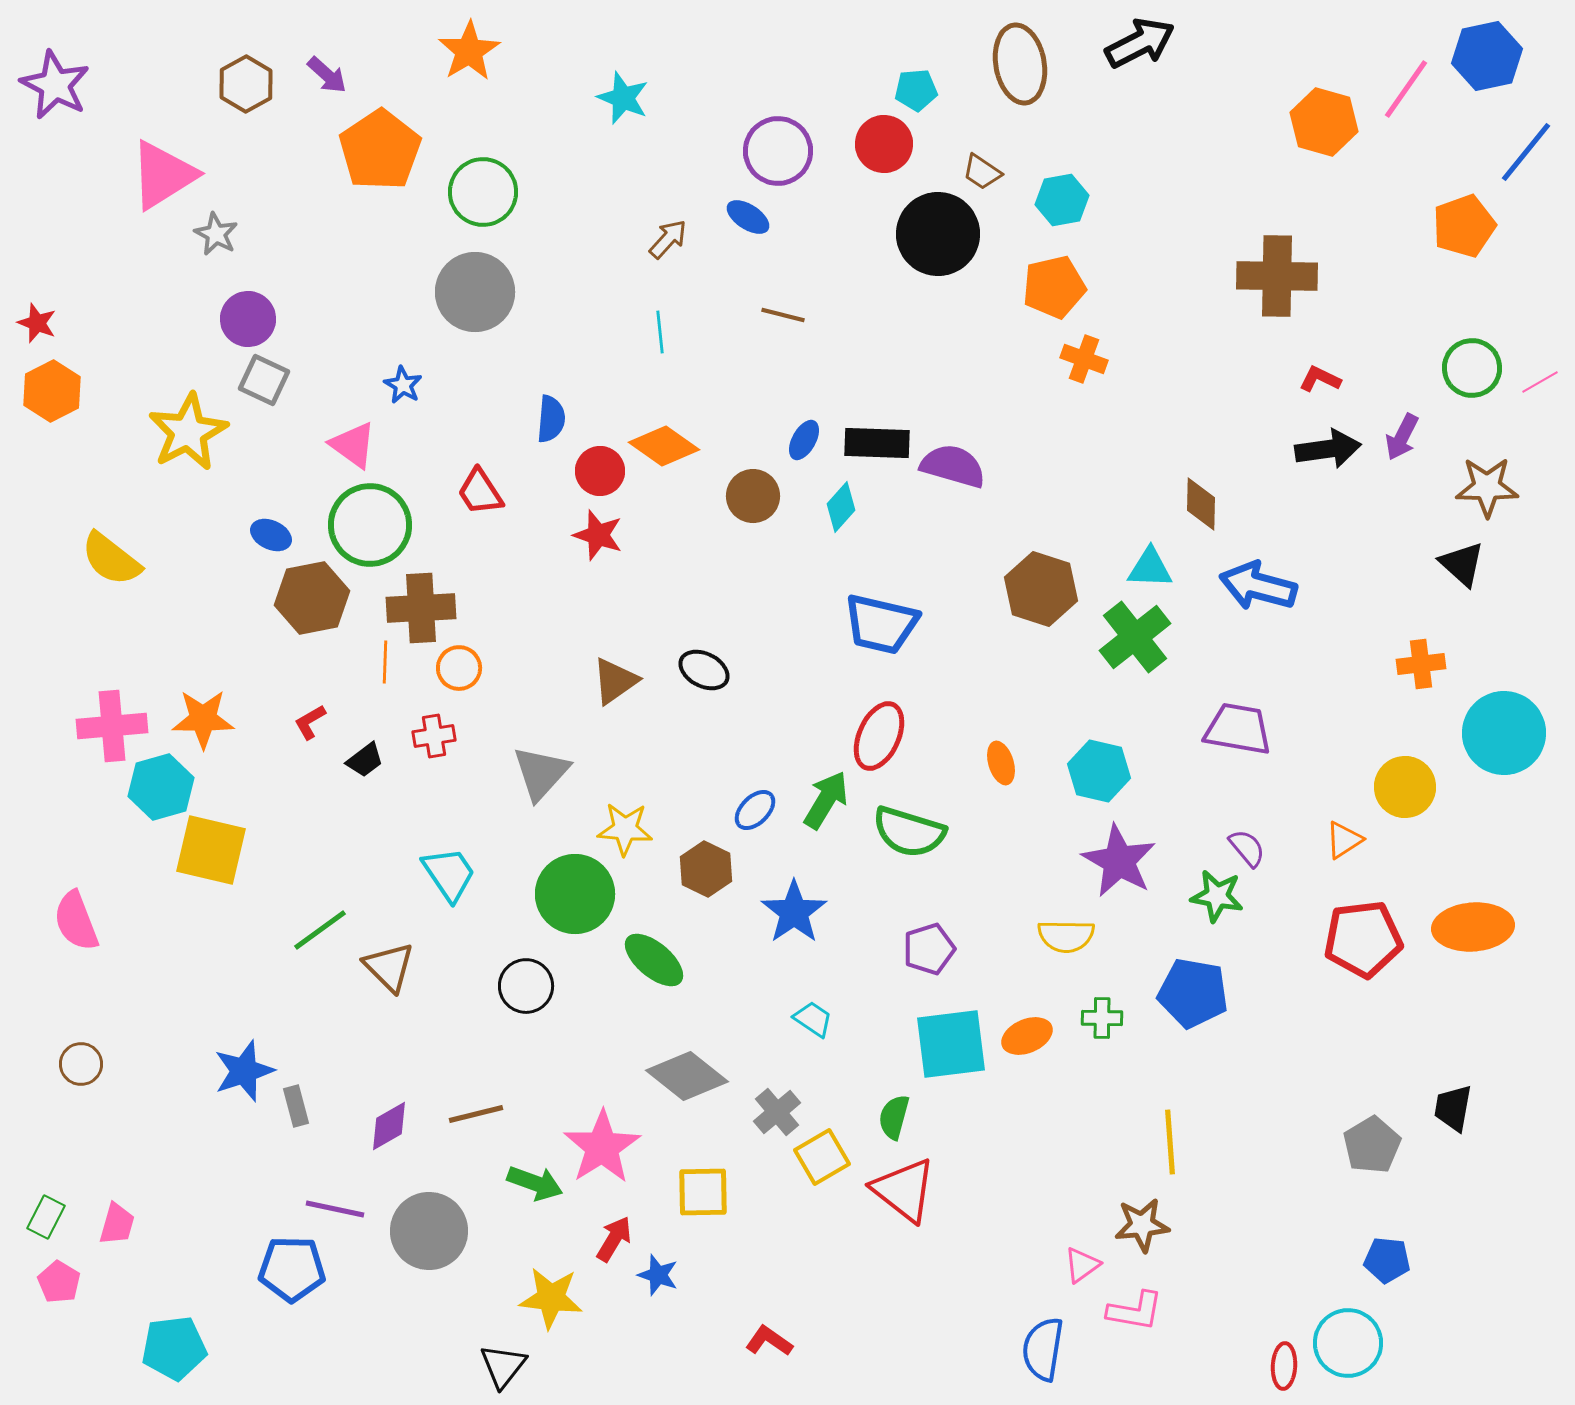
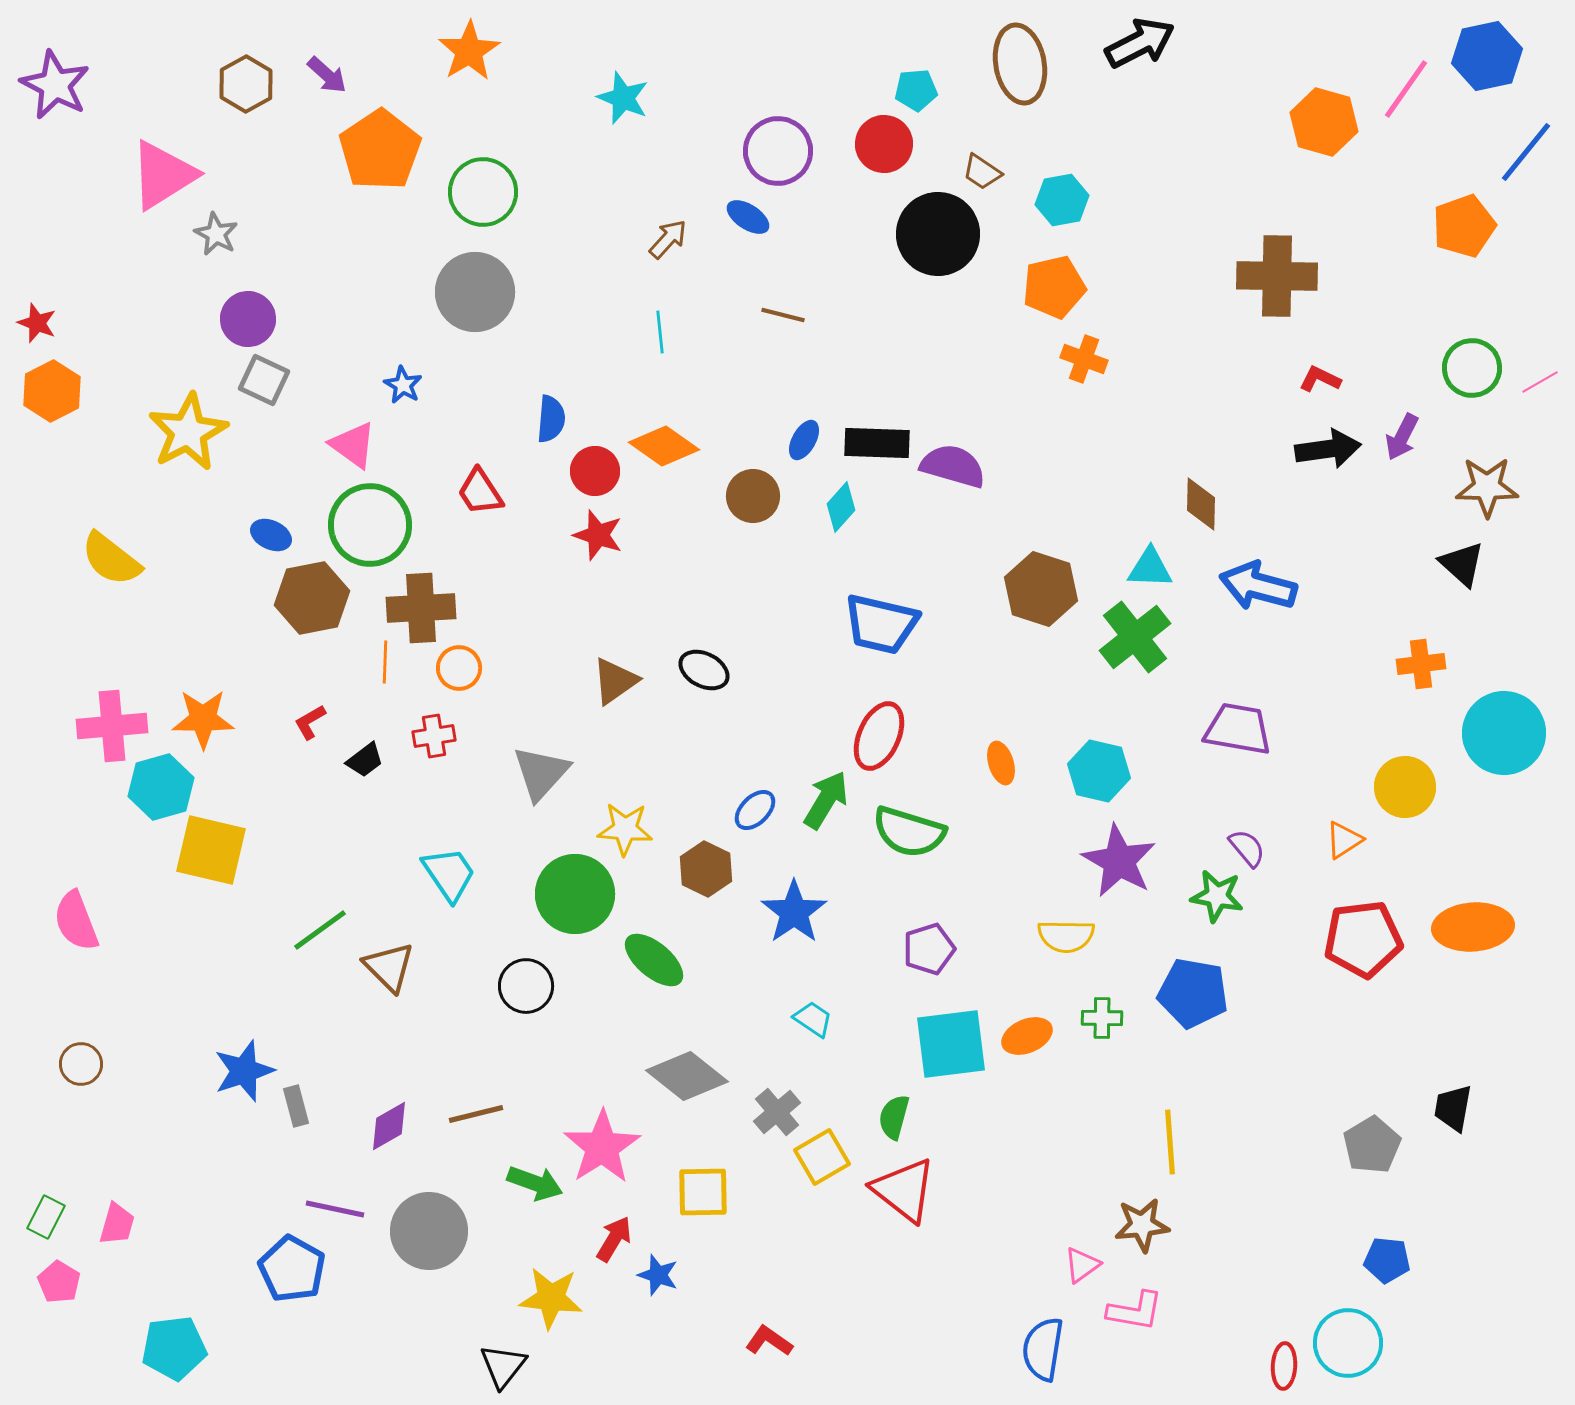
red circle at (600, 471): moved 5 px left
blue pentagon at (292, 1269): rotated 28 degrees clockwise
